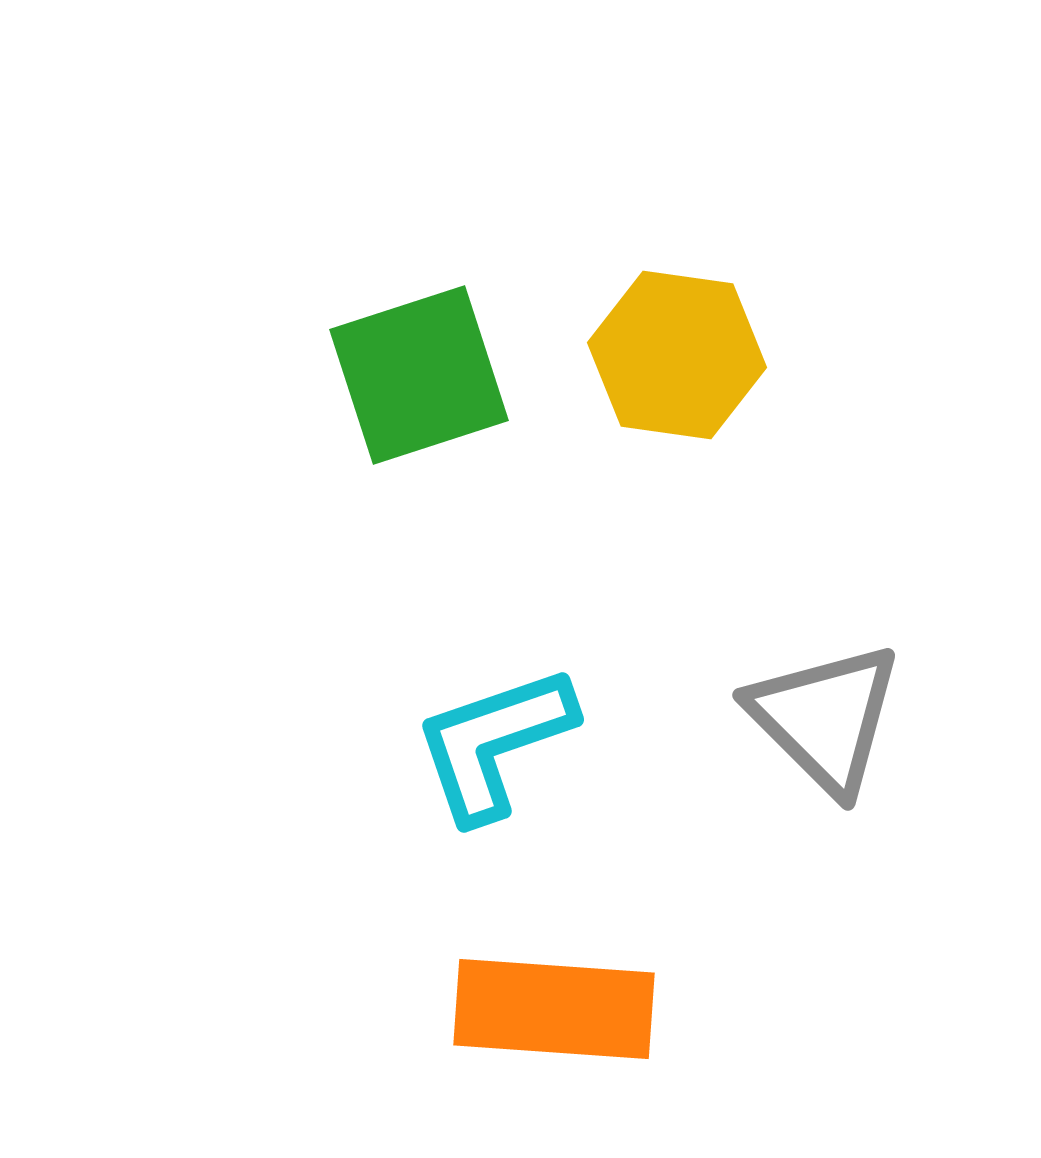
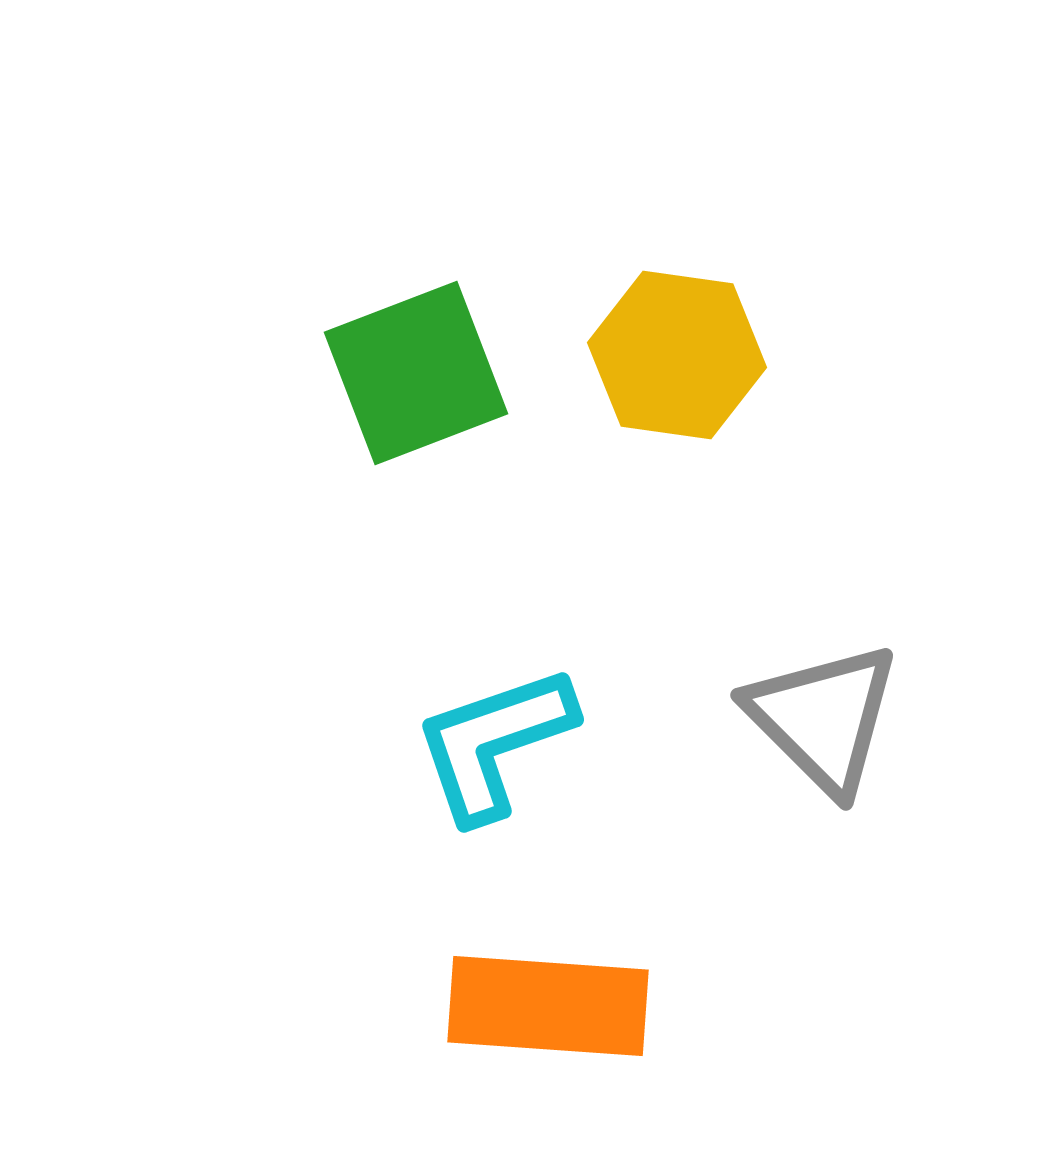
green square: moved 3 px left, 2 px up; rotated 3 degrees counterclockwise
gray triangle: moved 2 px left
orange rectangle: moved 6 px left, 3 px up
